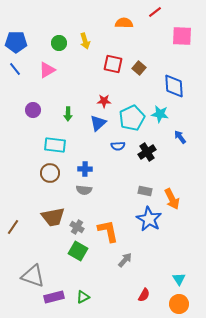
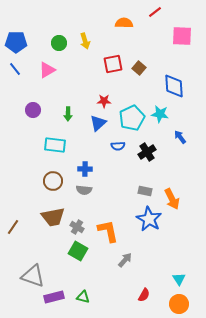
red square: rotated 24 degrees counterclockwise
brown circle: moved 3 px right, 8 px down
green triangle: rotated 40 degrees clockwise
